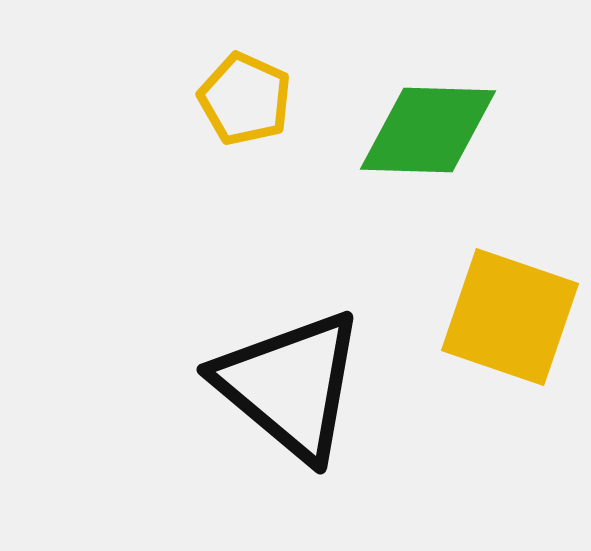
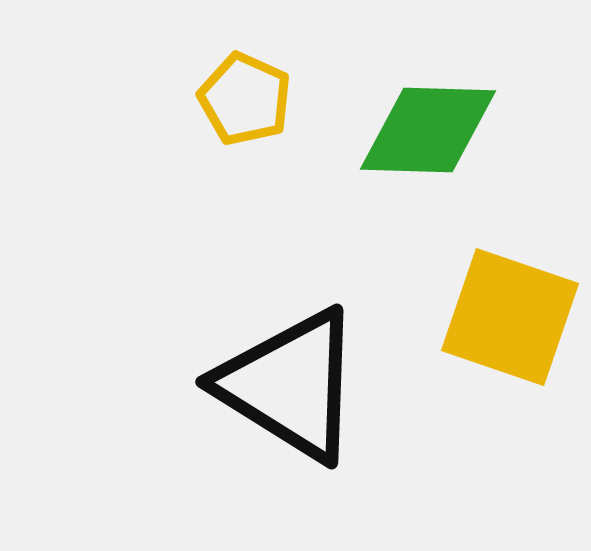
black triangle: rotated 8 degrees counterclockwise
